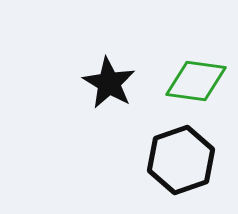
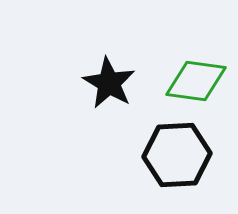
black hexagon: moved 4 px left, 5 px up; rotated 16 degrees clockwise
